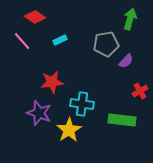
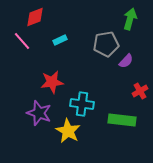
red diamond: rotated 55 degrees counterclockwise
yellow star: moved 1 px left, 1 px down; rotated 10 degrees counterclockwise
